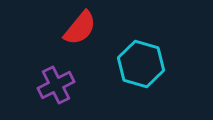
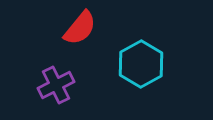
cyan hexagon: rotated 15 degrees clockwise
